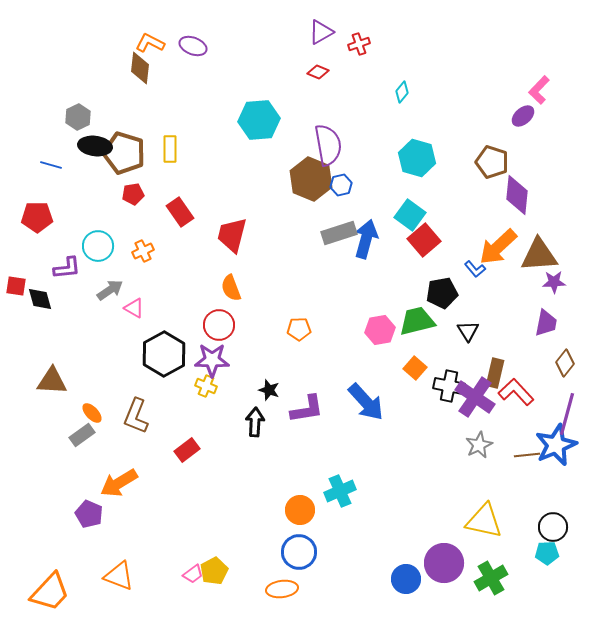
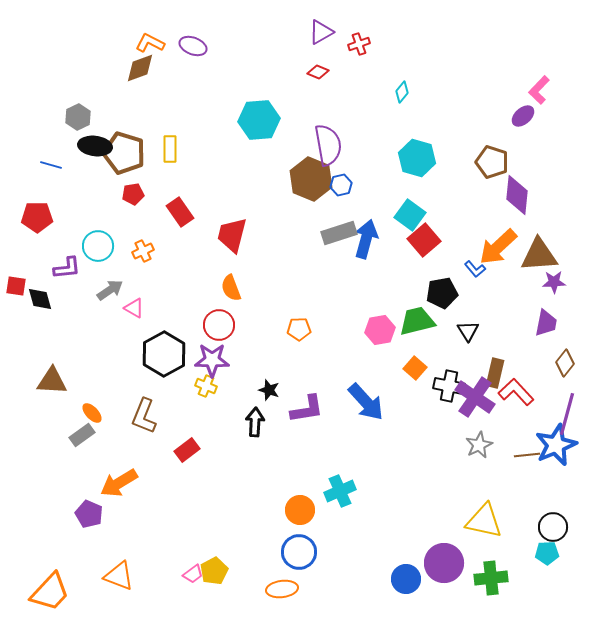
brown diamond at (140, 68): rotated 64 degrees clockwise
brown L-shape at (136, 416): moved 8 px right
green cross at (491, 578): rotated 24 degrees clockwise
